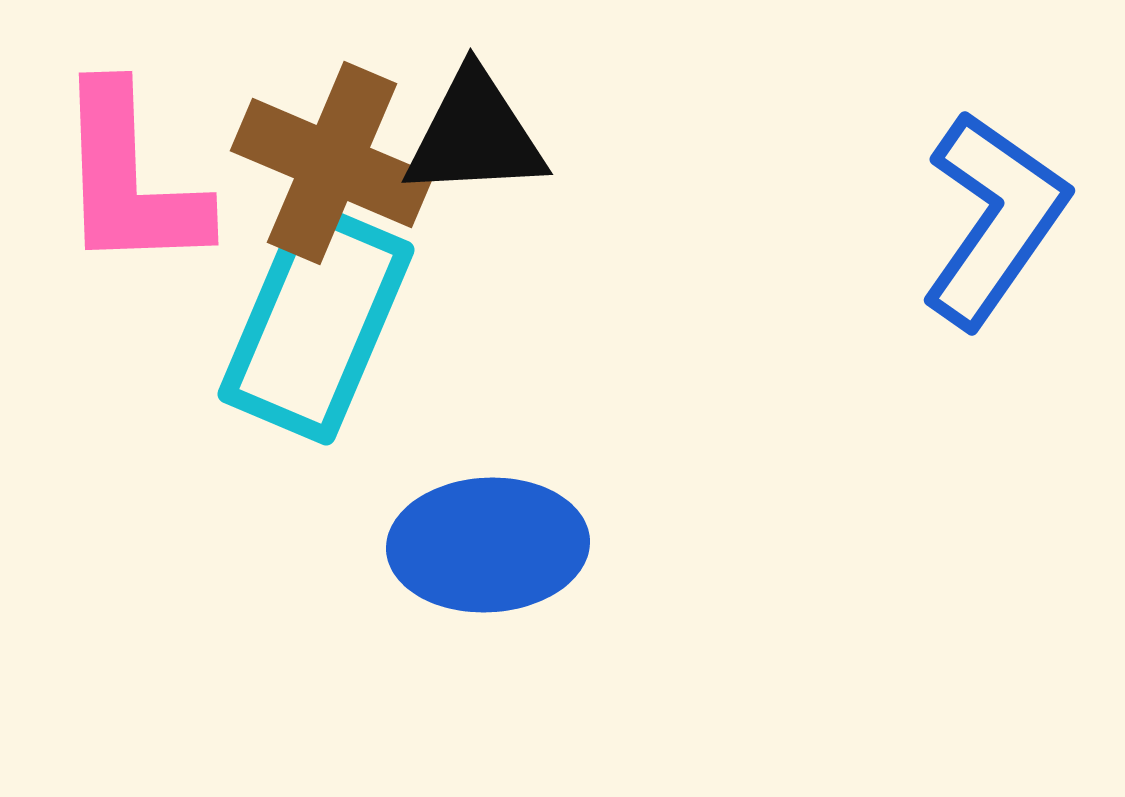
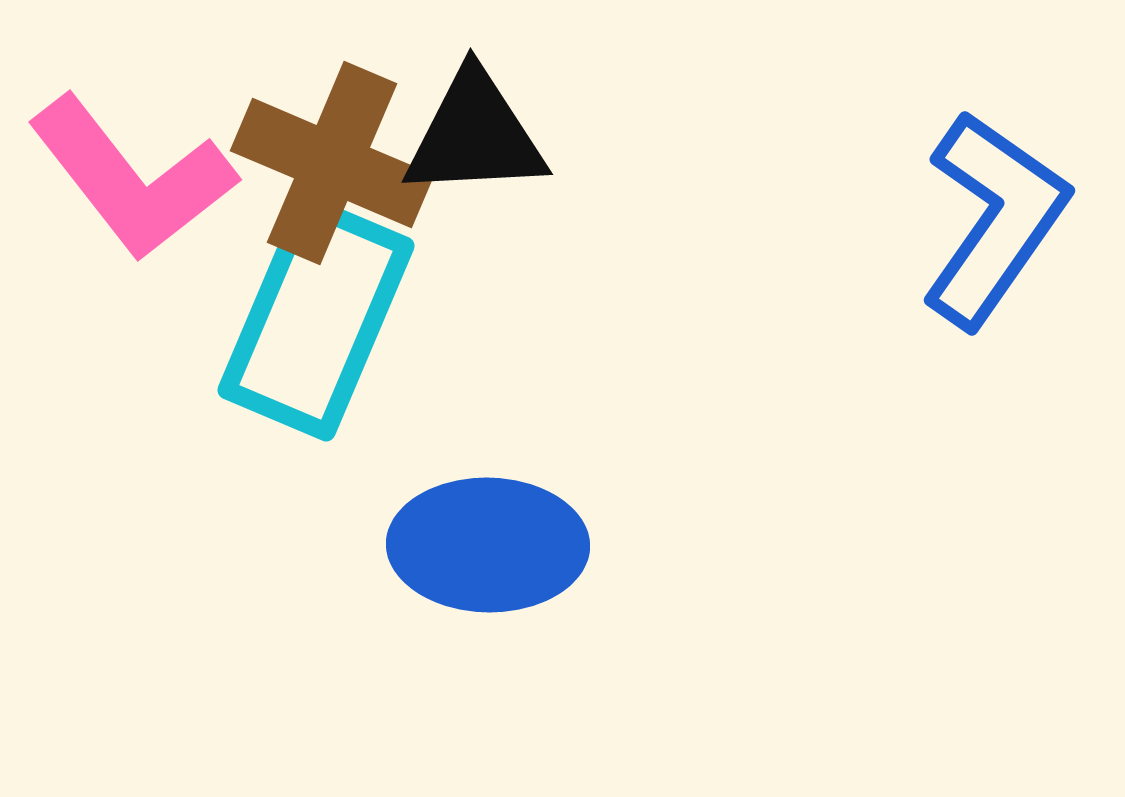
pink L-shape: moved 2 px right, 1 px up; rotated 36 degrees counterclockwise
cyan rectangle: moved 4 px up
blue ellipse: rotated 4 degrees clockwise
